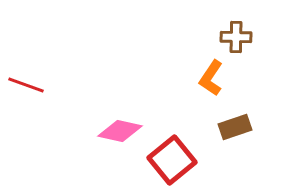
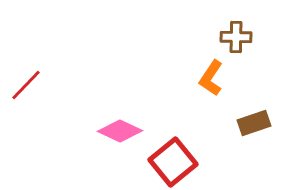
red line: rotated 66 degrees counterclockwise
brown rectangle: moved 19 px right, 4 px up
pink diamond: rotated 12 degrees clockwise
red square: moved 1 px right, 2 px down
